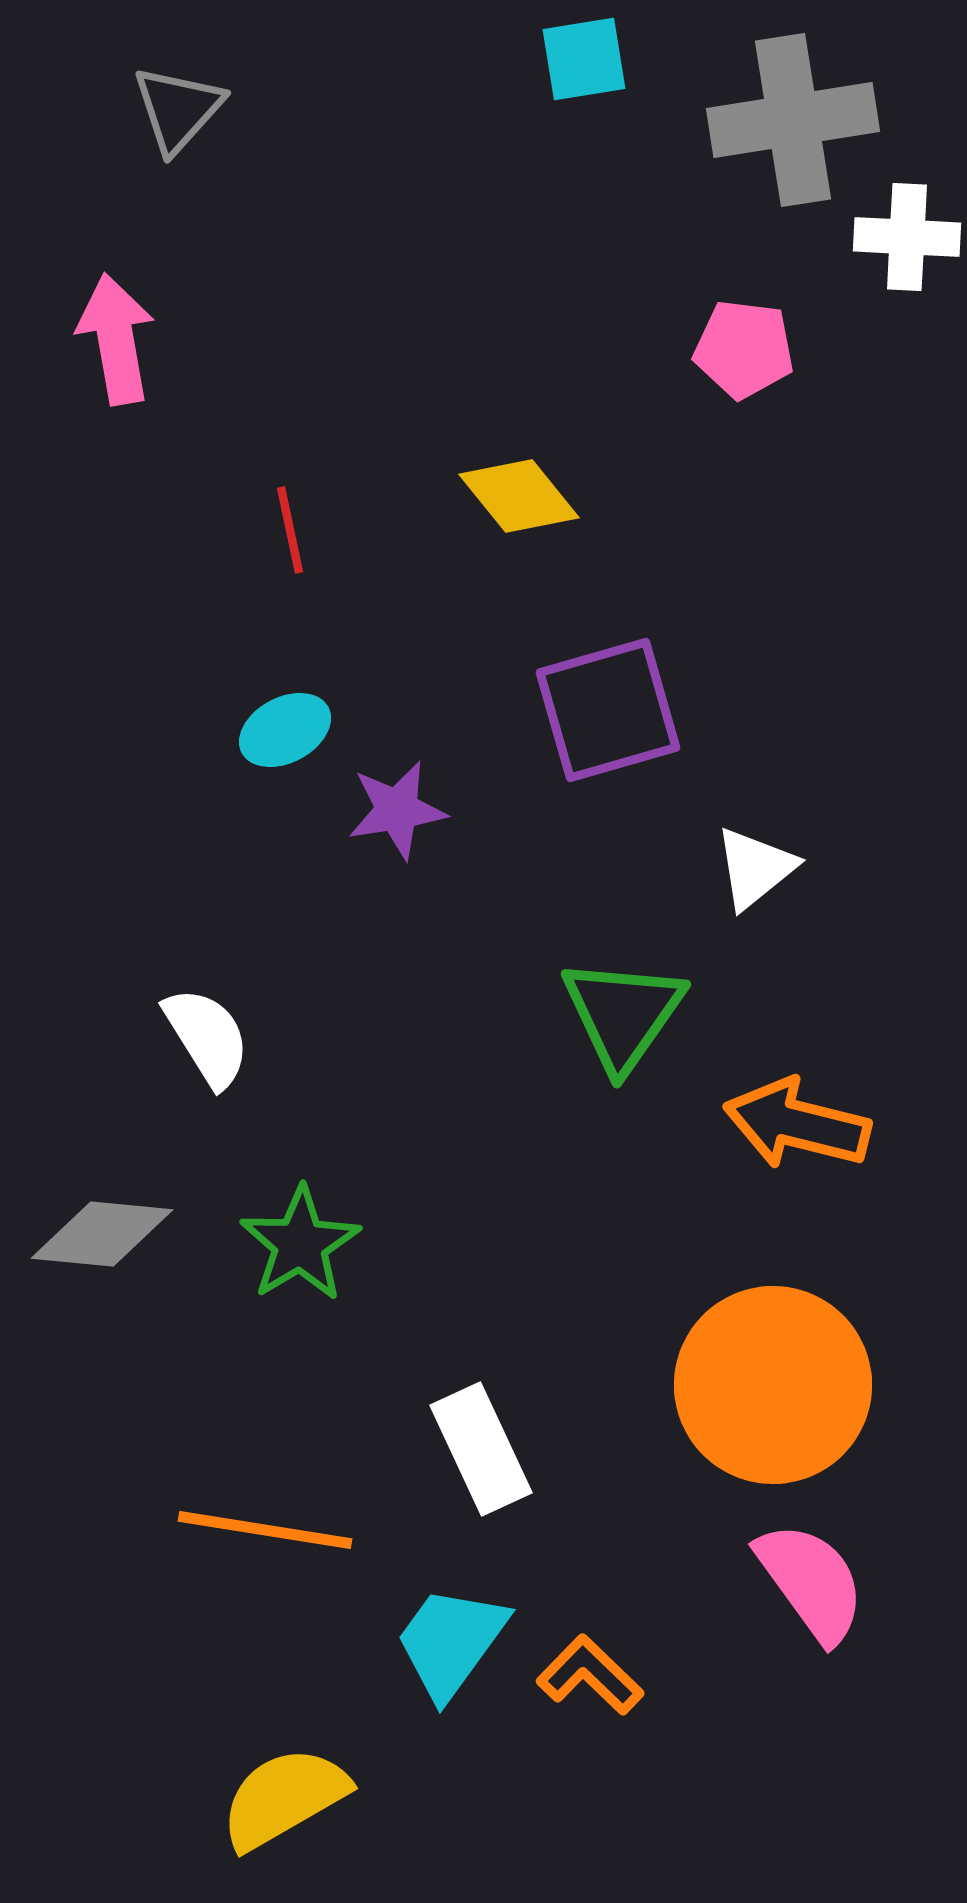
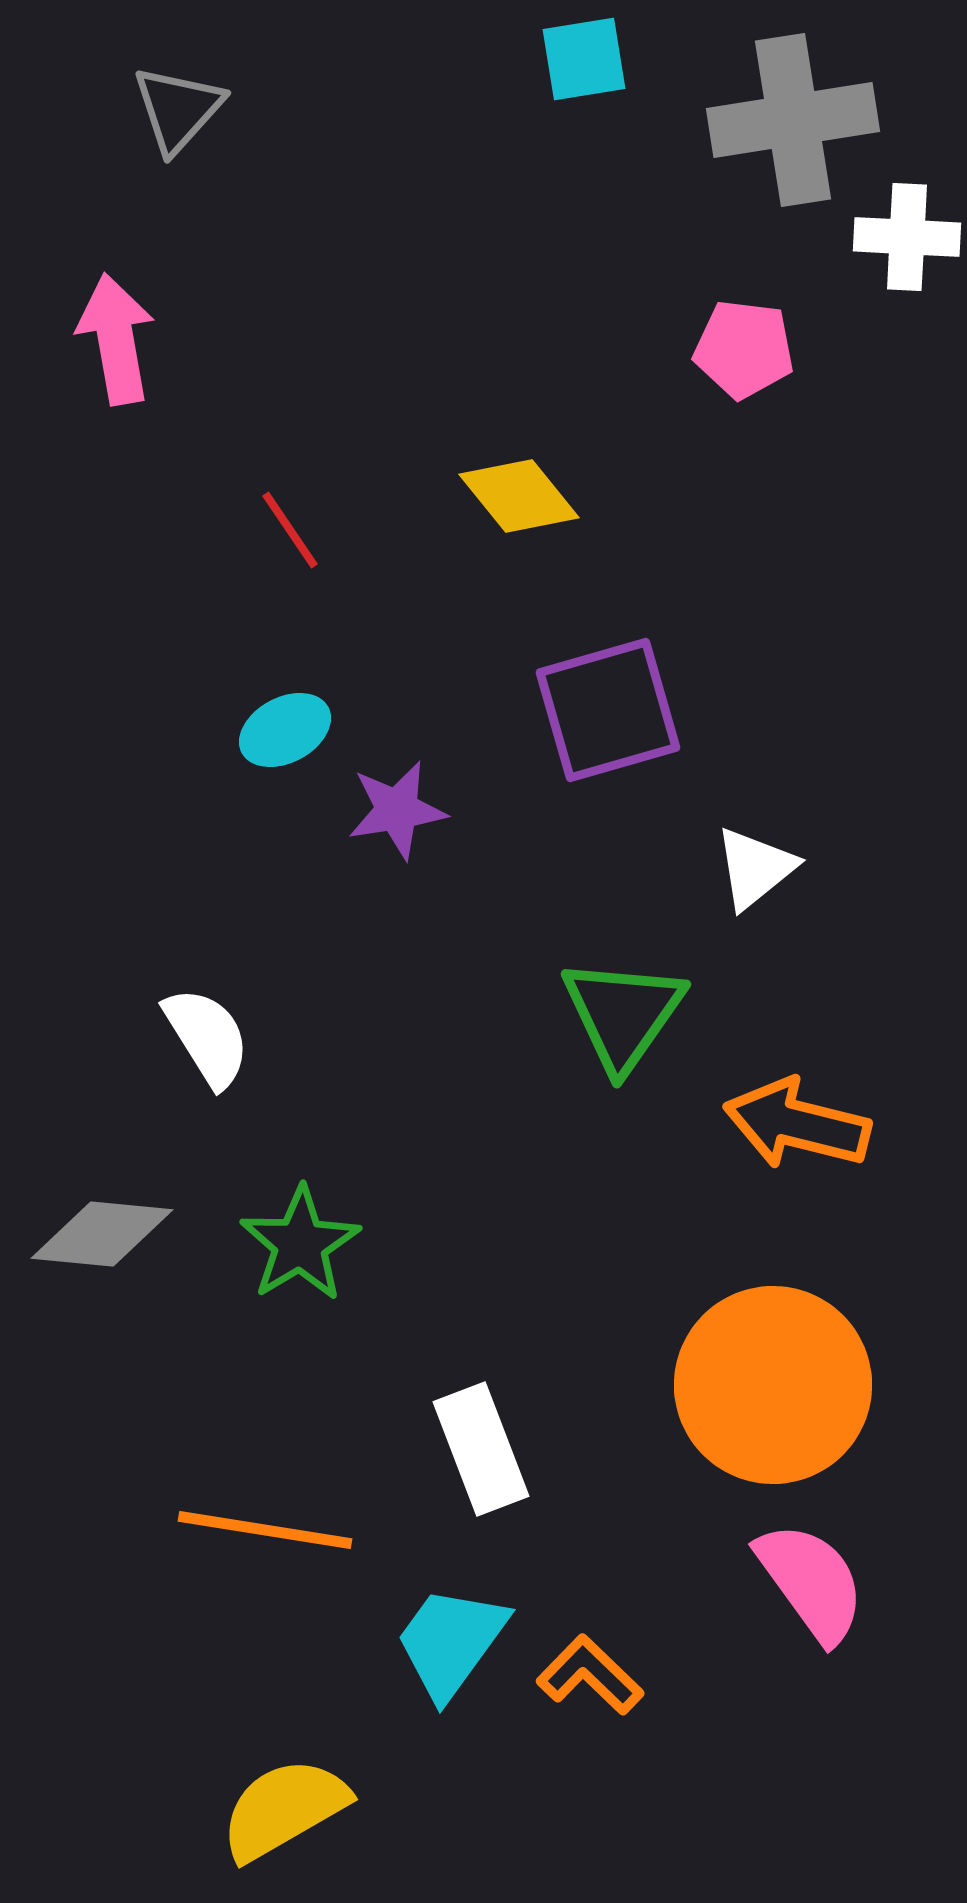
red line: rotated 22 degrees counterclockwise
white rectangle: rotated 4 degrees clockwise
yellow semicircle: moved 11 px down
